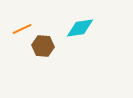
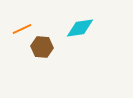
brown hexagon: moved 1 px left, 1 px down
